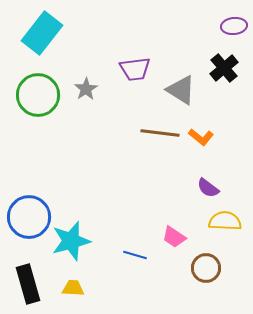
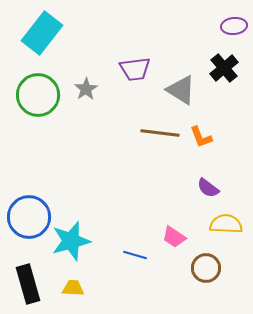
orange L-shape: rotated 30 degrees clockwise
yellow semicircle: moved 1 px right, 3 px down
